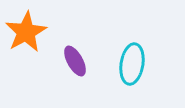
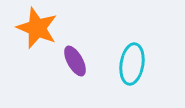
orange star: moved 11 px right, 4 px up; rotated 21 degrees counterclockwise
